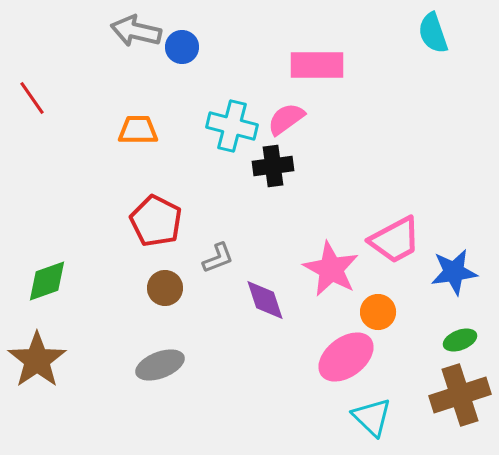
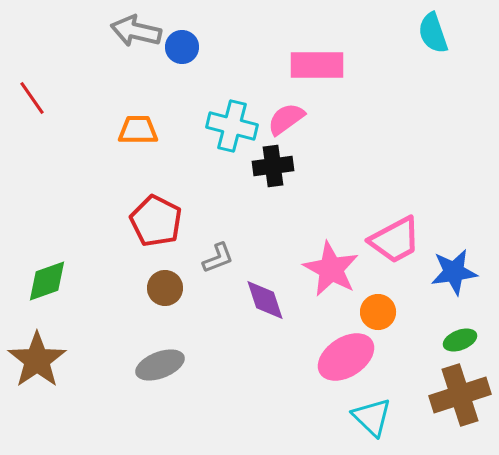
pink ellipse: rotated 4 degrees clockwise
